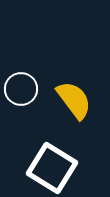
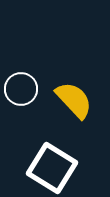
yellow semicircle: rotated 6 degrees counterclockwise
